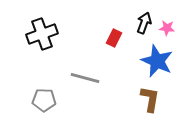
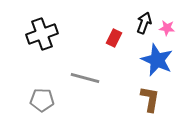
blue star: moved 1 px up
gray pentagon: moved 2 px left
